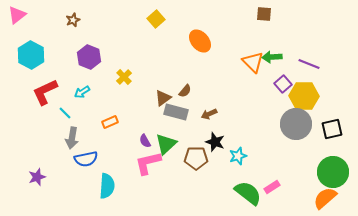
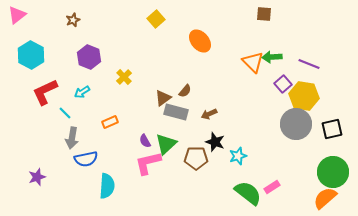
yellow hexagon: rotated 8 degrees clockwise
